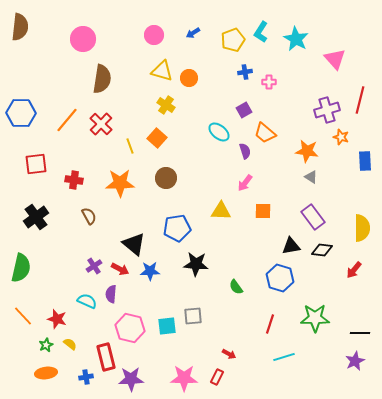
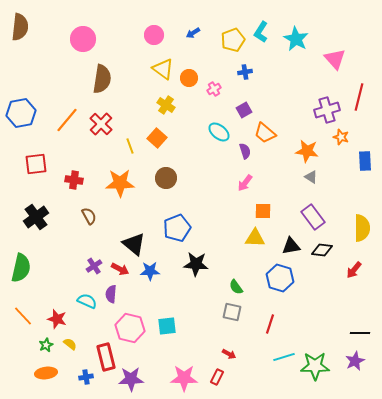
yellow triangle at (162, 71): moved 1 px right, 2 px up; rotated 20 degrees clockwise
pink cross at (269, 82): moved 55 px left, 7 px down; rotated 32 degrees counterclockwise
red line at (360, 100): moved 1 px left, 3 px up
blue hexagon at (21, 113): rotated 12 degrees counterclockwise
yellow triangle at (221, 211): moved 34 px right, 27 px down
blue pentagon at (177, 228): rotated 12 degrees counterclockwise
gray square at (193, 316): moved 39 px right, 4 px up; rotated 18 degrees clockwise
green star at (315, 318): moved 48 px down
